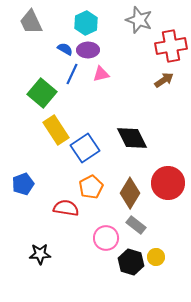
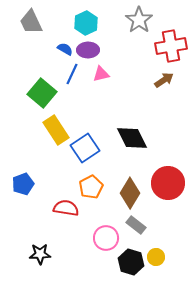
gray star: rotated 16 degrees clockwise
